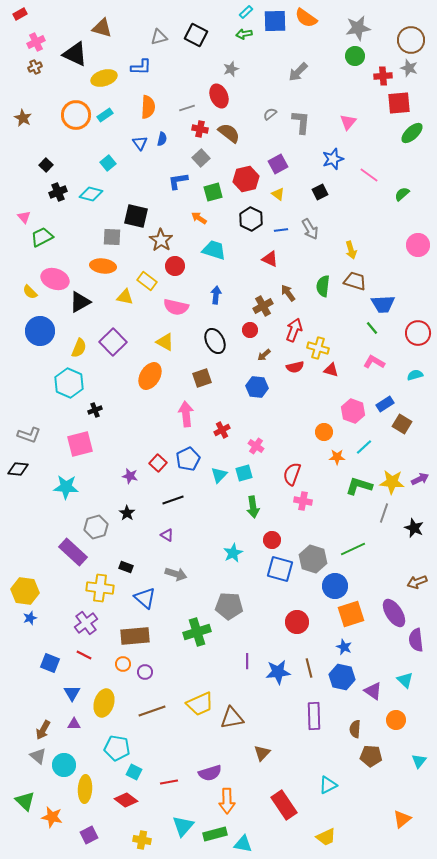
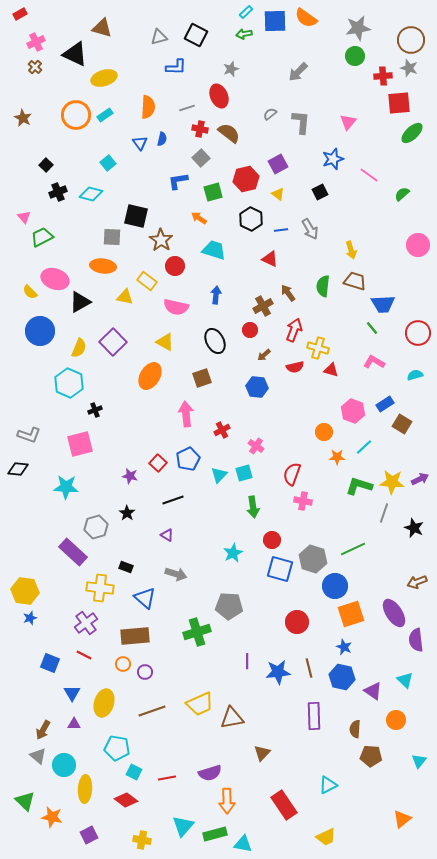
brown cross at (35, 67): rotated 24 degrees counterclockwise
blue L-shape at (141, 67): moved 35 px right
red line at (169, 782): moved 2 px left, 4 px up
